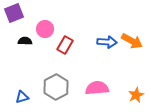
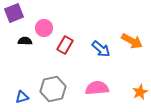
pink circle: moved 1 px left, 1 px up
blue arrow: moved 6 px left, 7 px down; rotated 36 degrees clockwise
gray hexagon: moved 3 px left, 2 px down; rotated 15 degrees clockwise
orange star: moved 4 px right, 3 px up
